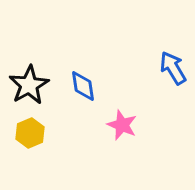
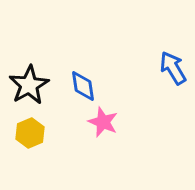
pink star: moved 19 px left, 3 px up
